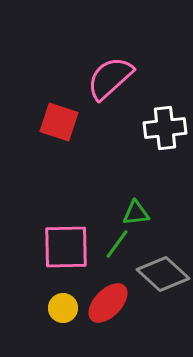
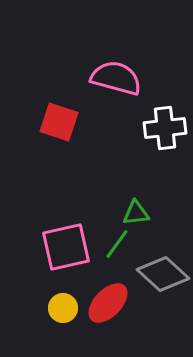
pink semicircle: moved 6 px right; rotated 57 degrees clockwise
pink square: rotated 12 degrees counterclockwise
